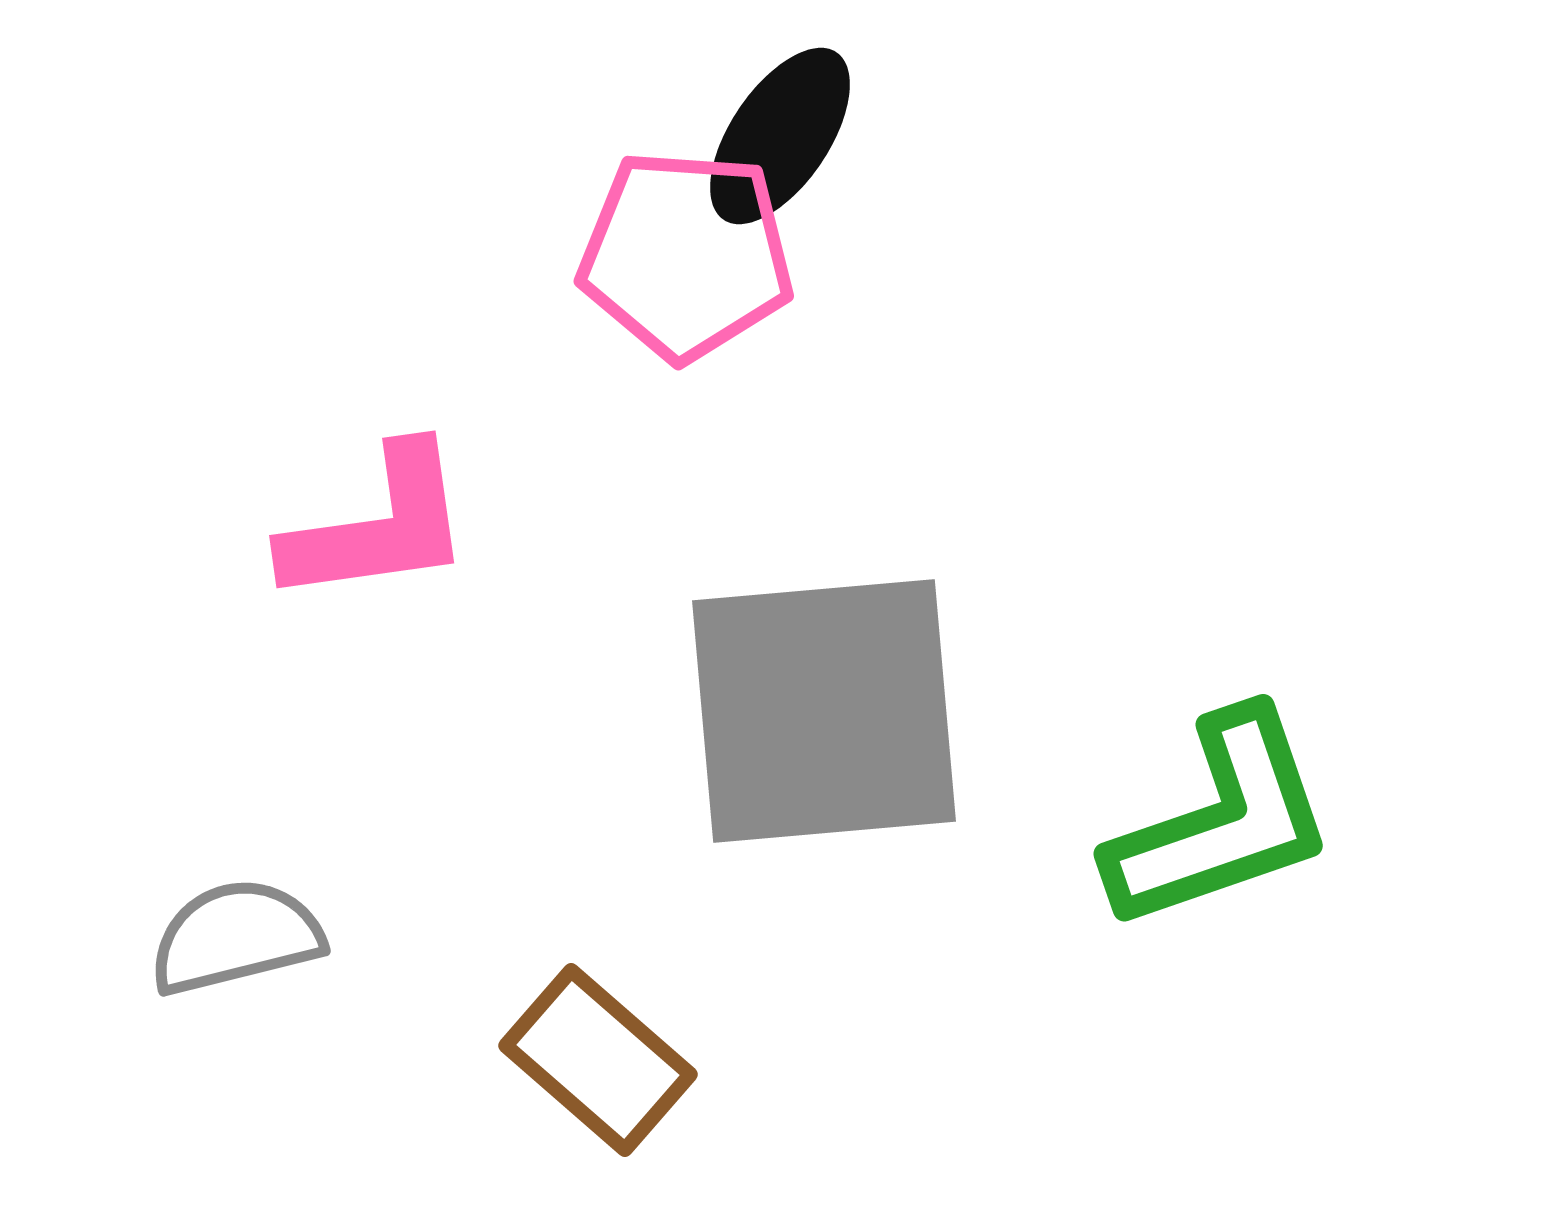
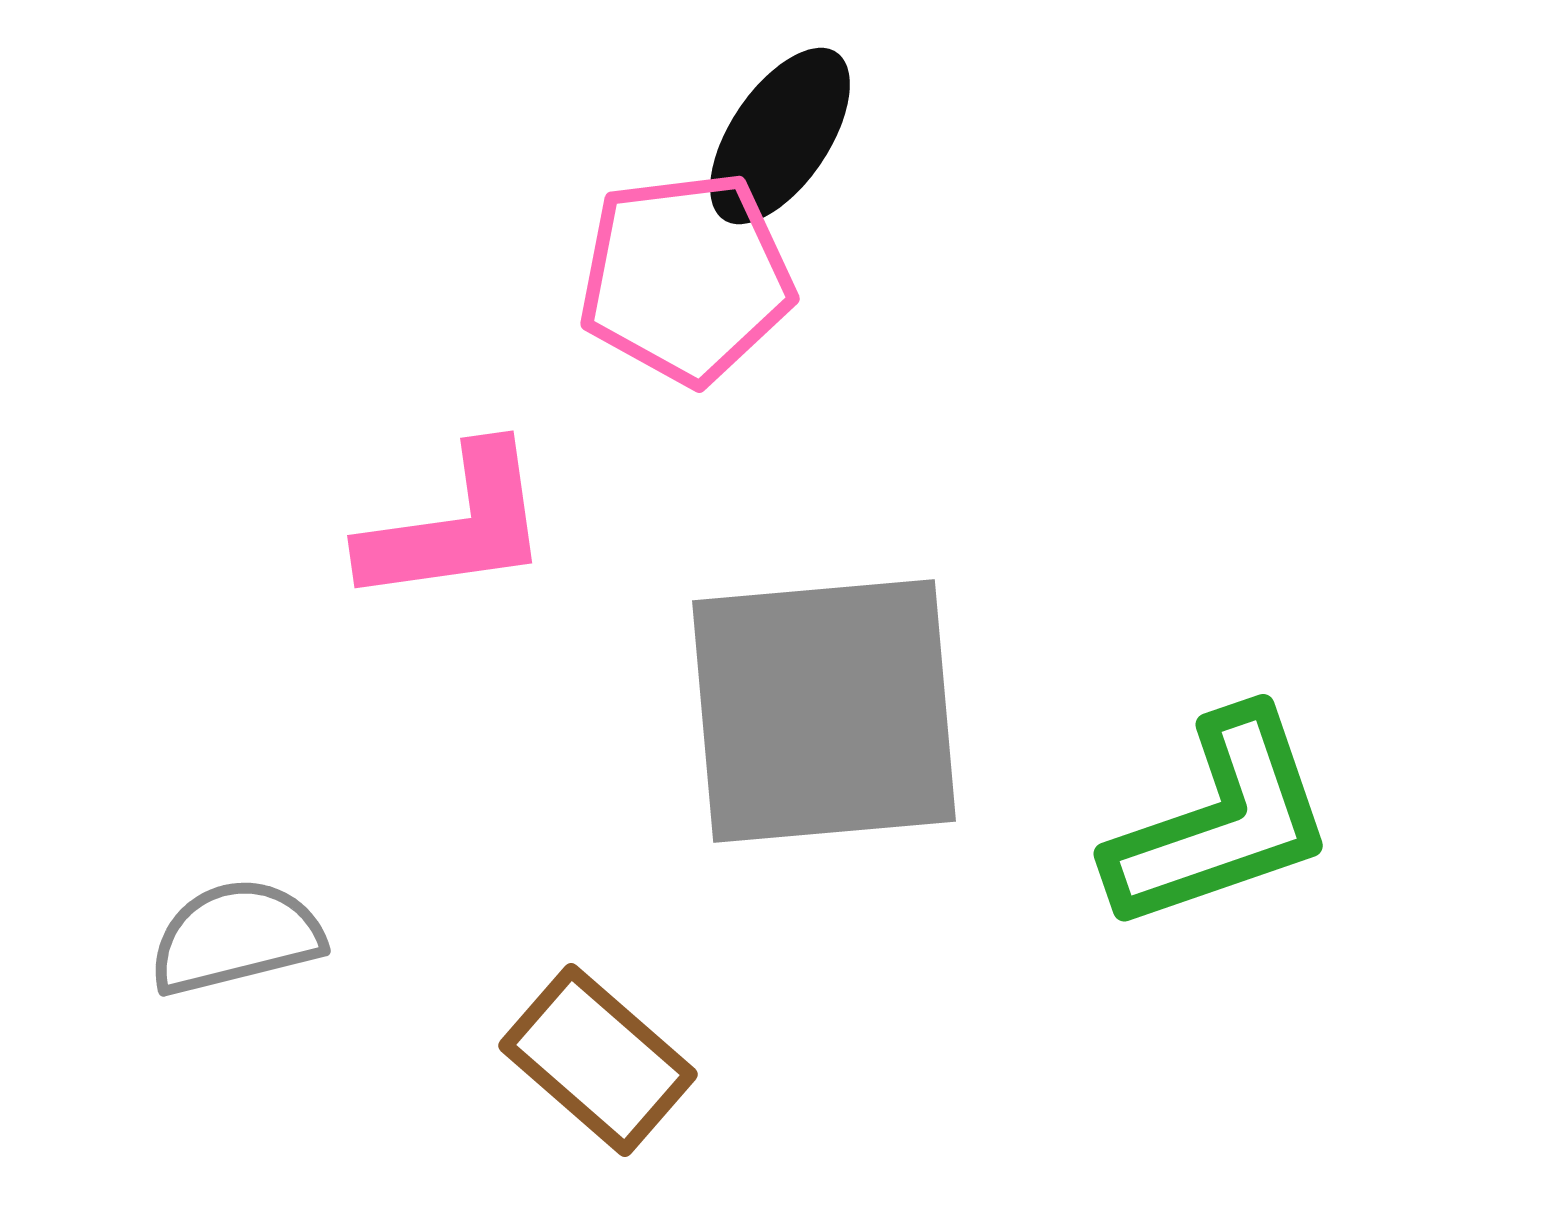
pink pentagon: moved 23 px down; rotated 11 degrees counterclockwise
pink L-shape: moved 78 px right
